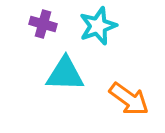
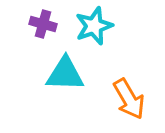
cyan star: moved 4 px left
orange arrow: rotated 24 degrees clockwise
